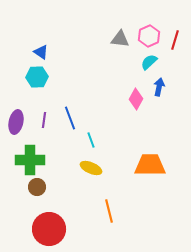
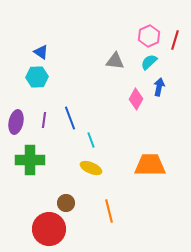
gray triangle: moved 5 px left, 22 px down
brown circle: moved 29 px right, 16 px down
